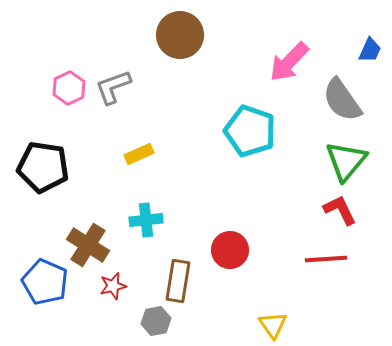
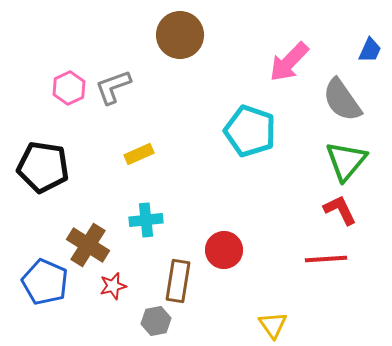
red circle: moved 6 px left
